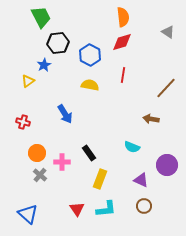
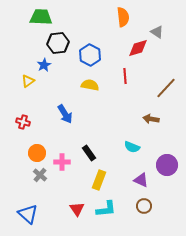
green trapezoid: rotated 60 degrees counterclockwise
gray triangle: moved 11 px left
red diamond: moved 16 px right, 6 px down
red line: moved 2 px right, 1 px down; rotated 14 degrees counterclockwise
yellow rectangle: moved 1 px left, 1 px down
